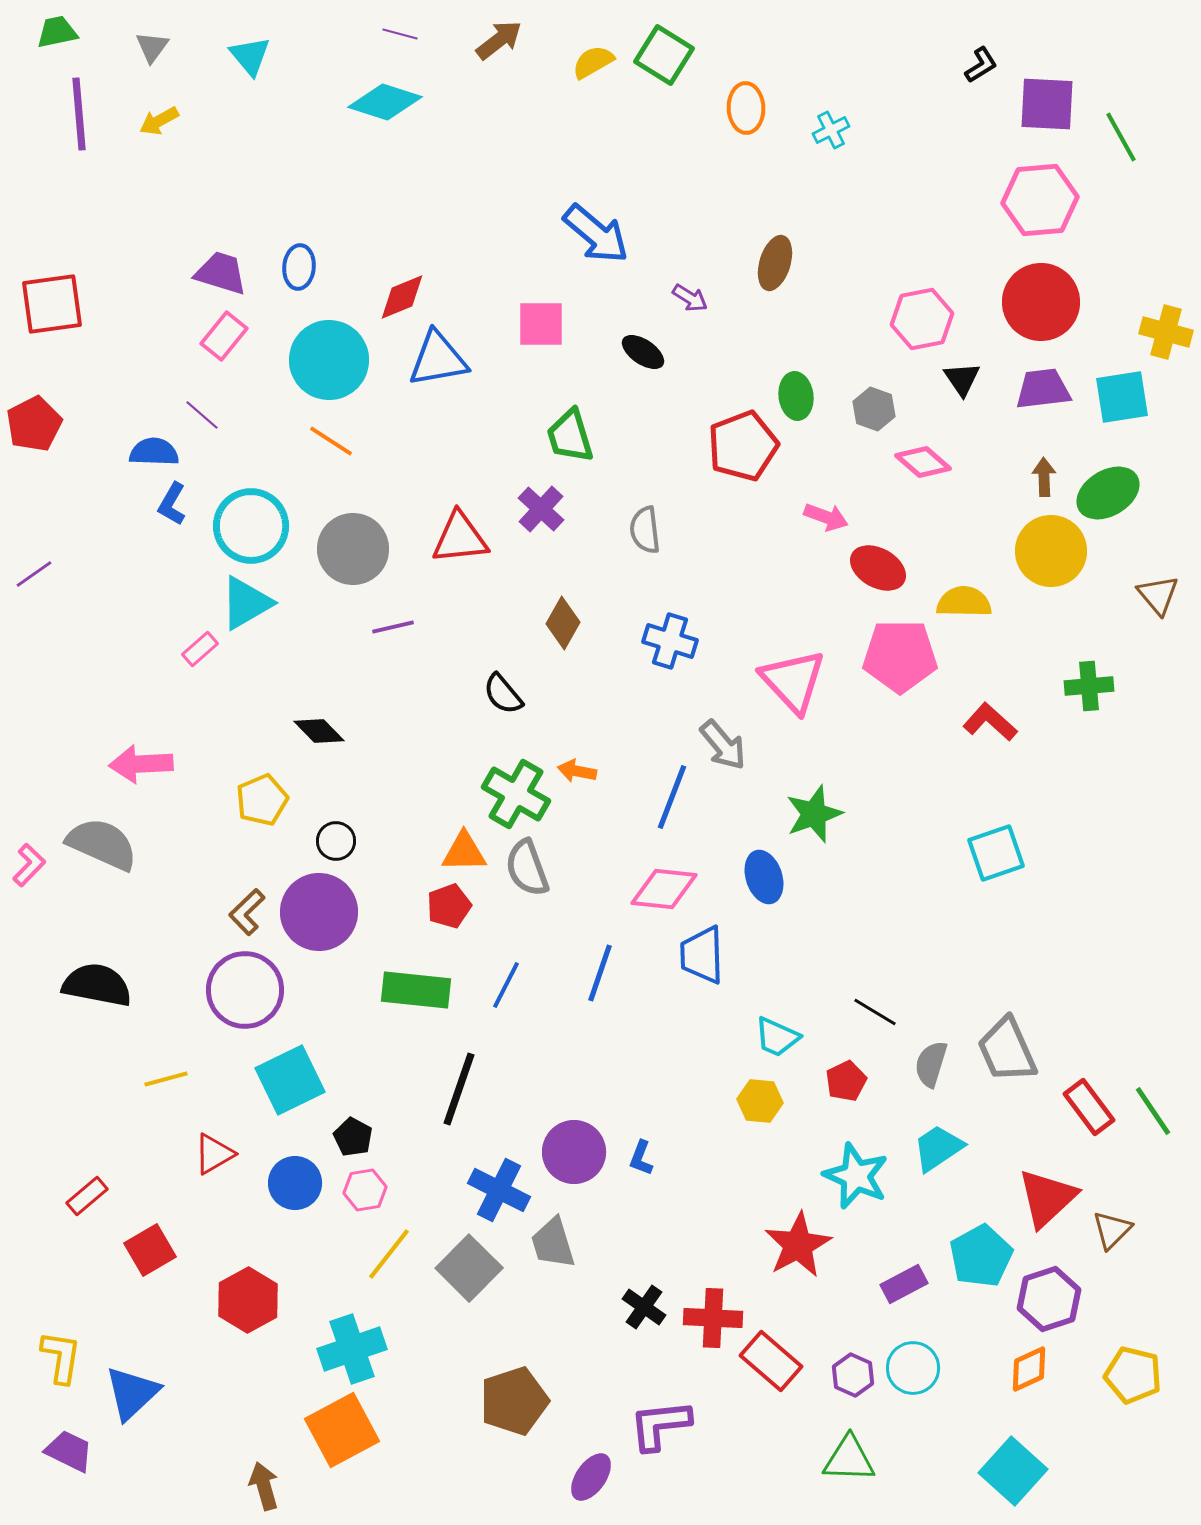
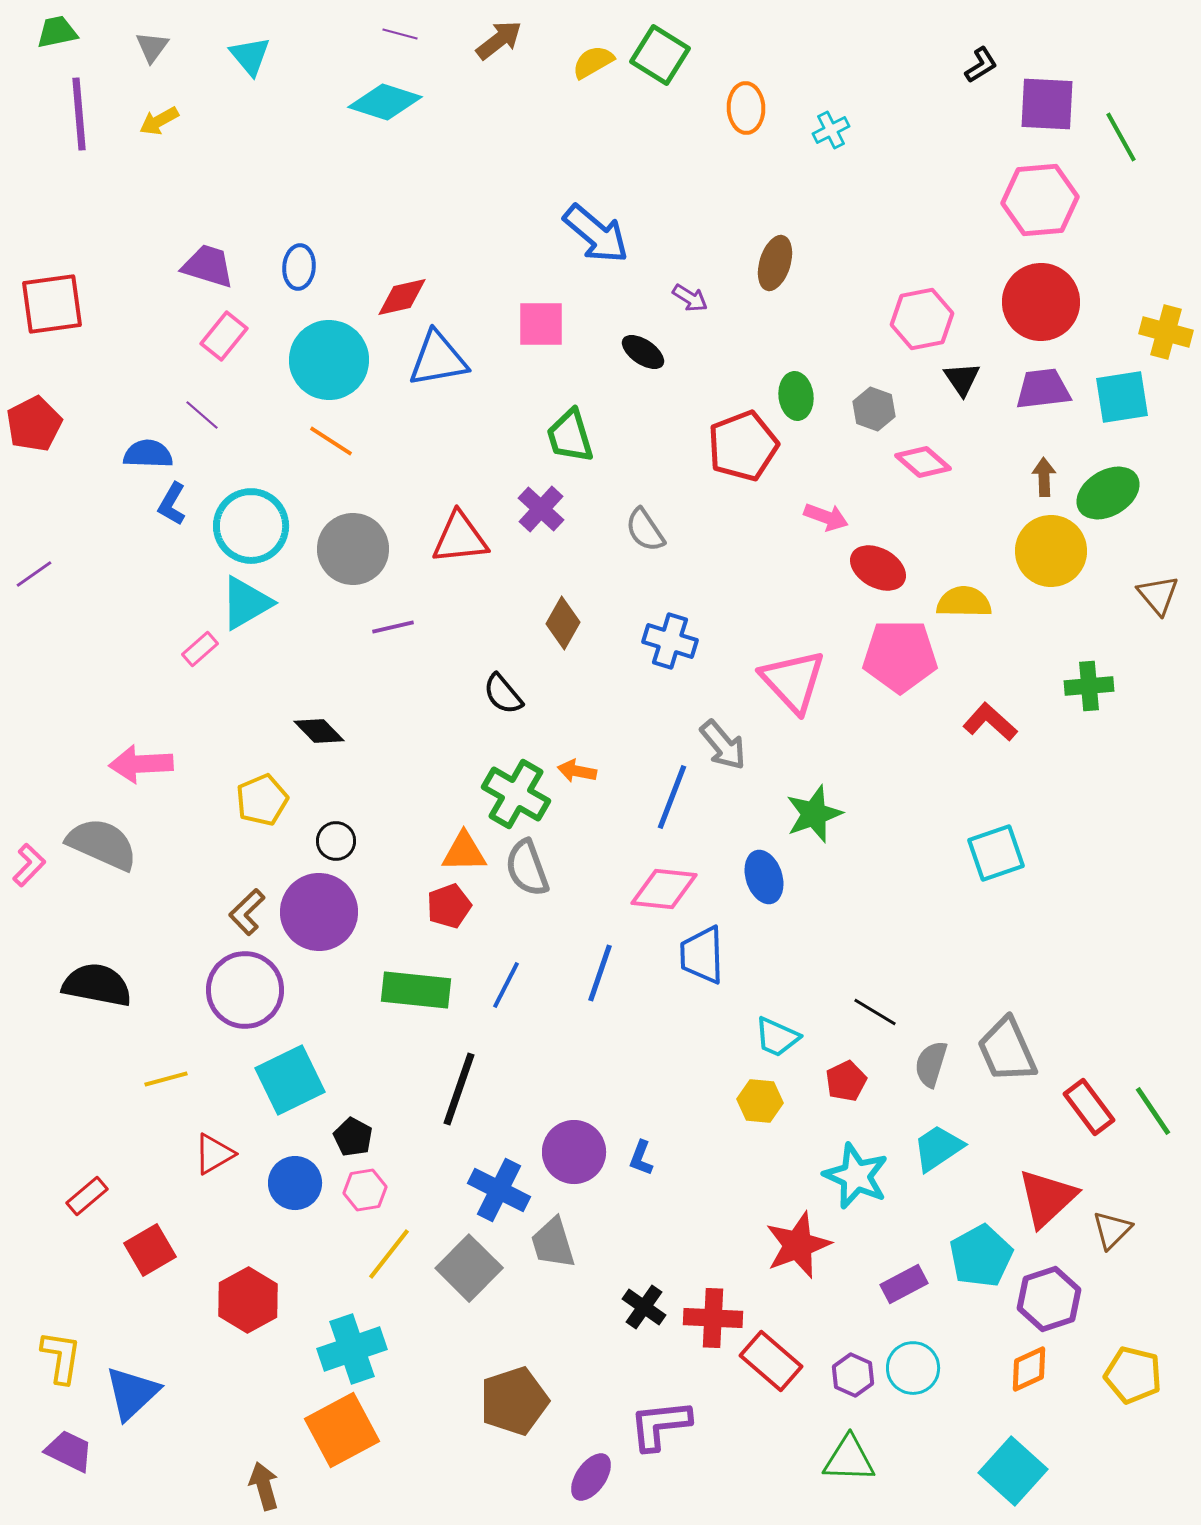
green square at (664, 55): moved 4 px left
purple trapezoid at (221, 273): moved 13 px left, 7 px up
red diamond at (402, 297): rotated 10 degrees clockwise
blue semicircle at (154, 452): moved 6 px left, 2 px down
gray semicircle at (645, 530): rotated 27 degrees counterclockwise
red star at (798, 1245): rotated 8 degrees clockwise
